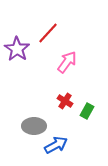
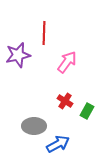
red line: moved 4 px left; rotated 40 degrees counterclockwise
purple star: moved 1 px right, 6 px down; rotated 25 degrees clockwise
blue arrow: moved 2 px right, 1 px up
